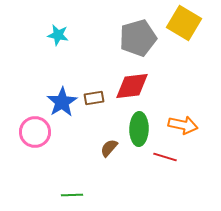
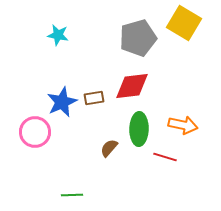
blue star: rotated 8 degrees clockwise
